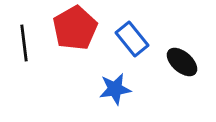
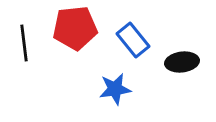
red pentagon: rotated 24 degrees clockwise
blue rectangle: moved 1 px right, 1 px down
black ellipse: rotated 48 degrees counterclockwise
